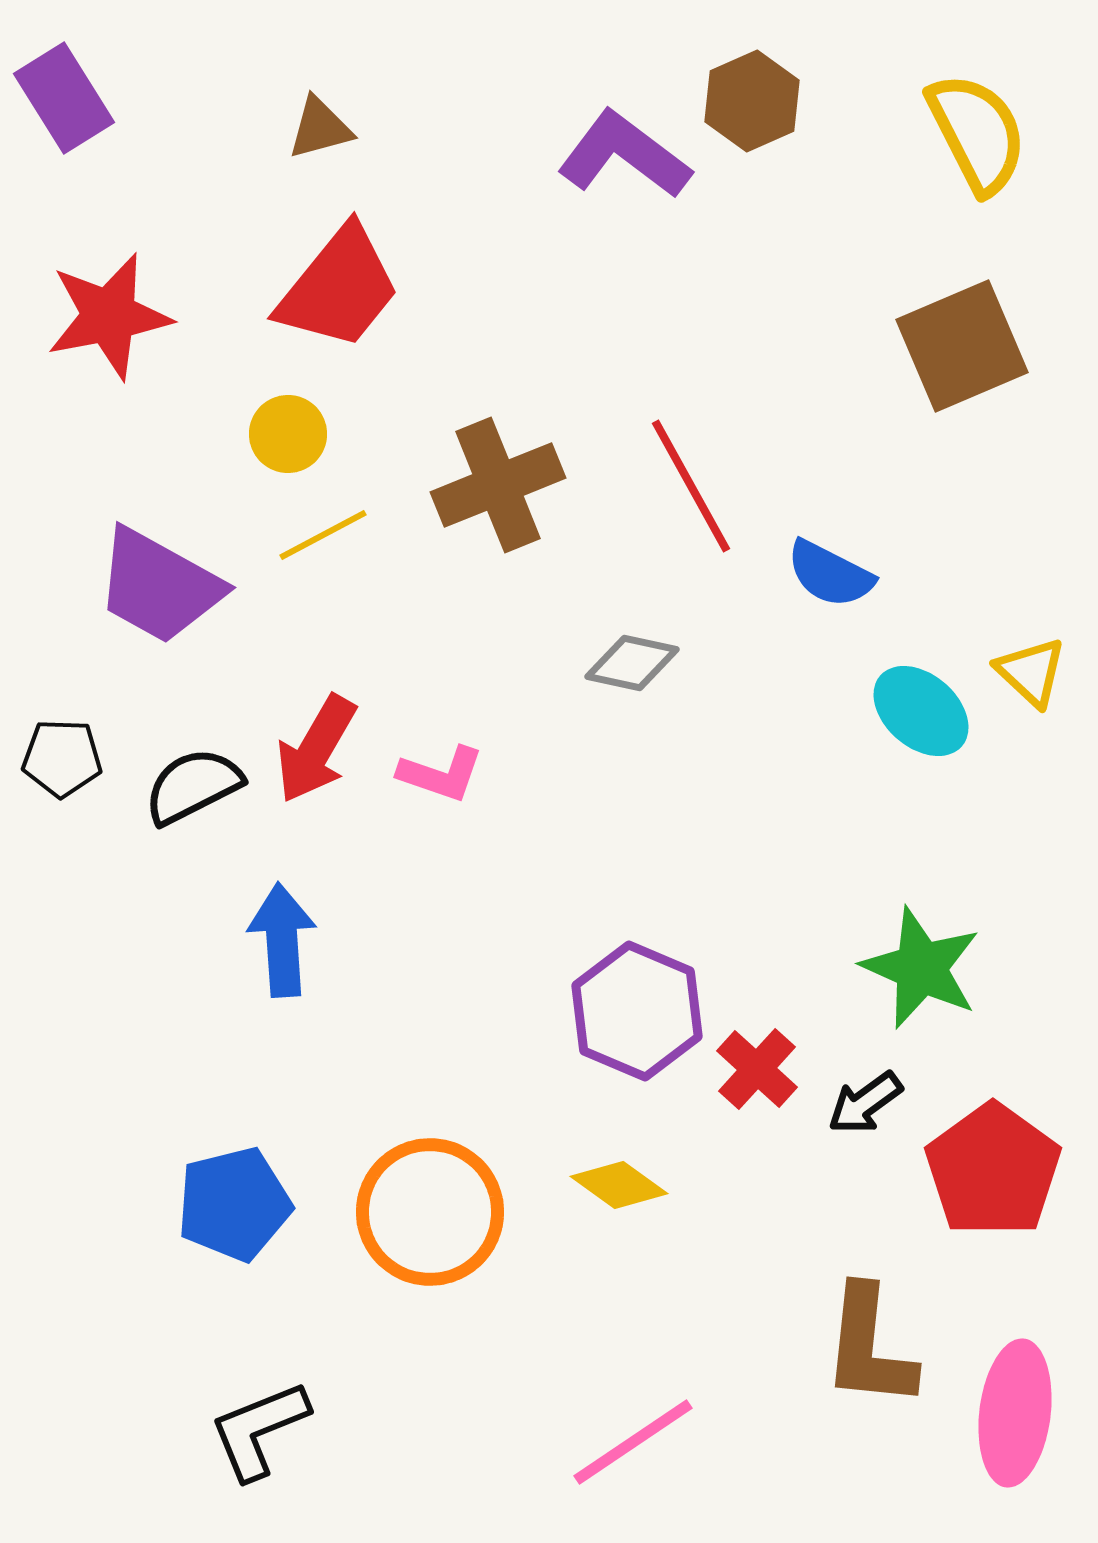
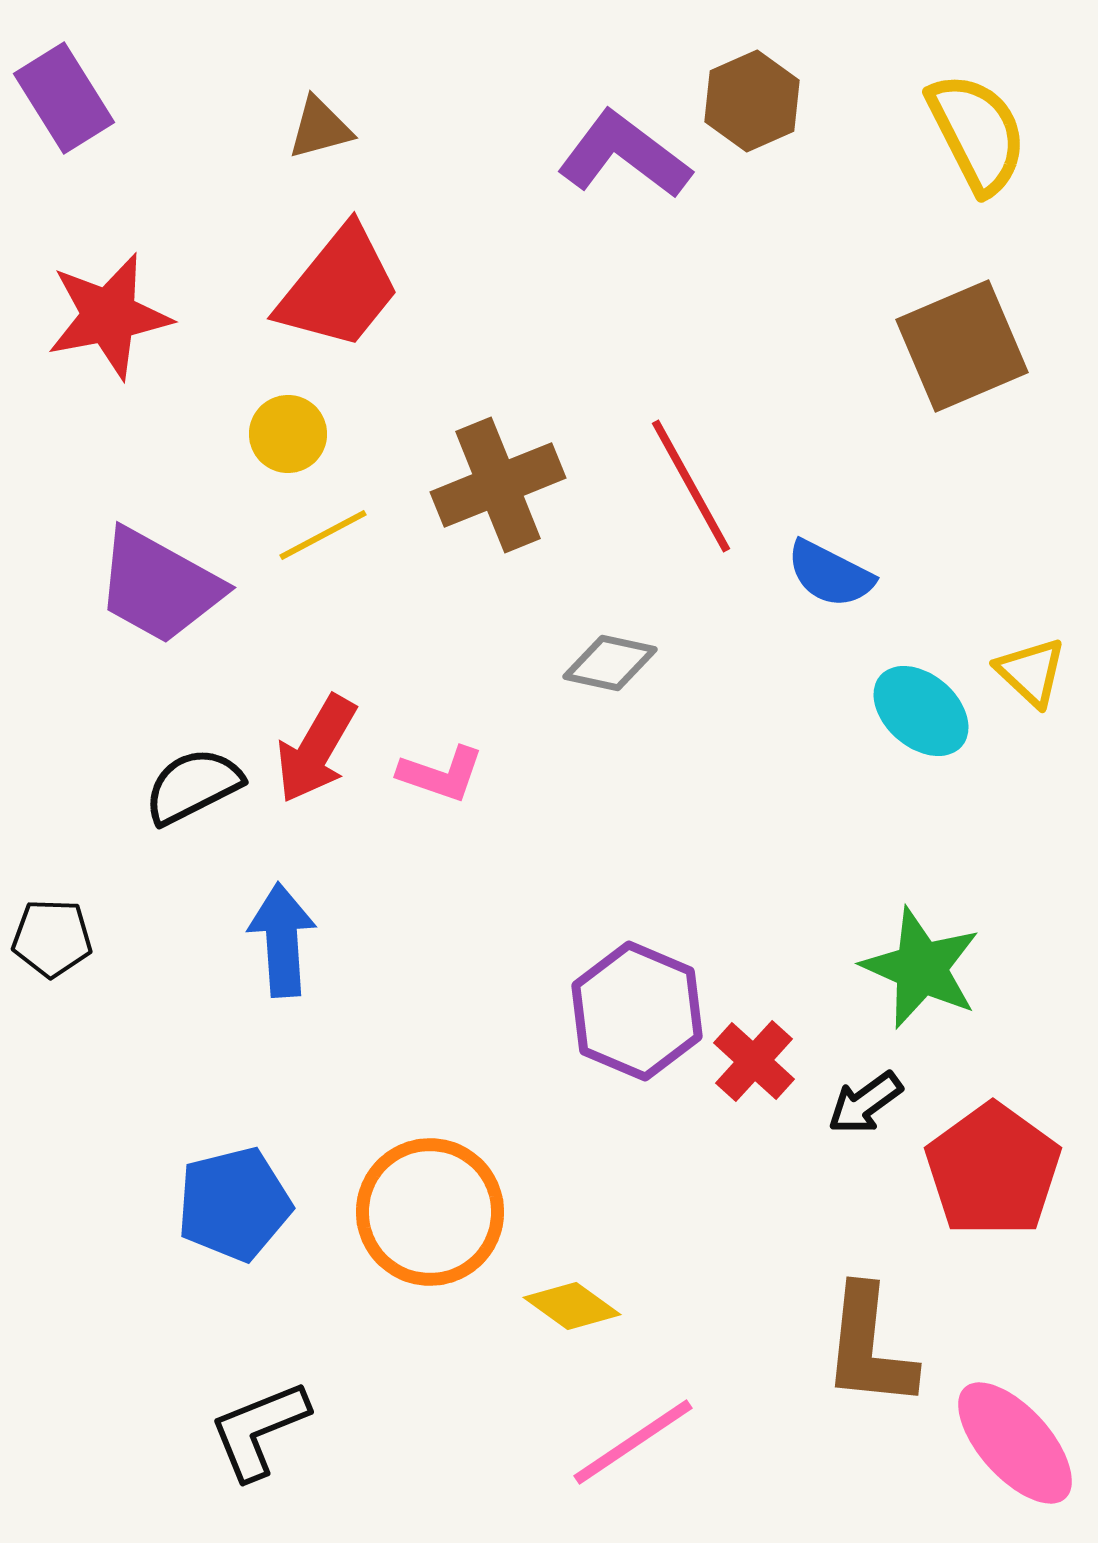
gray diamond: moved 22 px left
black pentagon: moved 10 px left, 180 px down
red cross: moved 3 px left, 8 px up
yellow diamond: moved 47 px left, 121 px down
pink ellipse: moved 30 px down; rotated 49 degrees counterclockwise
